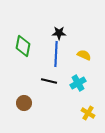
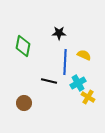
blue line: moved 9 px right, 8 px down
yellow cross: moved 16 px up
